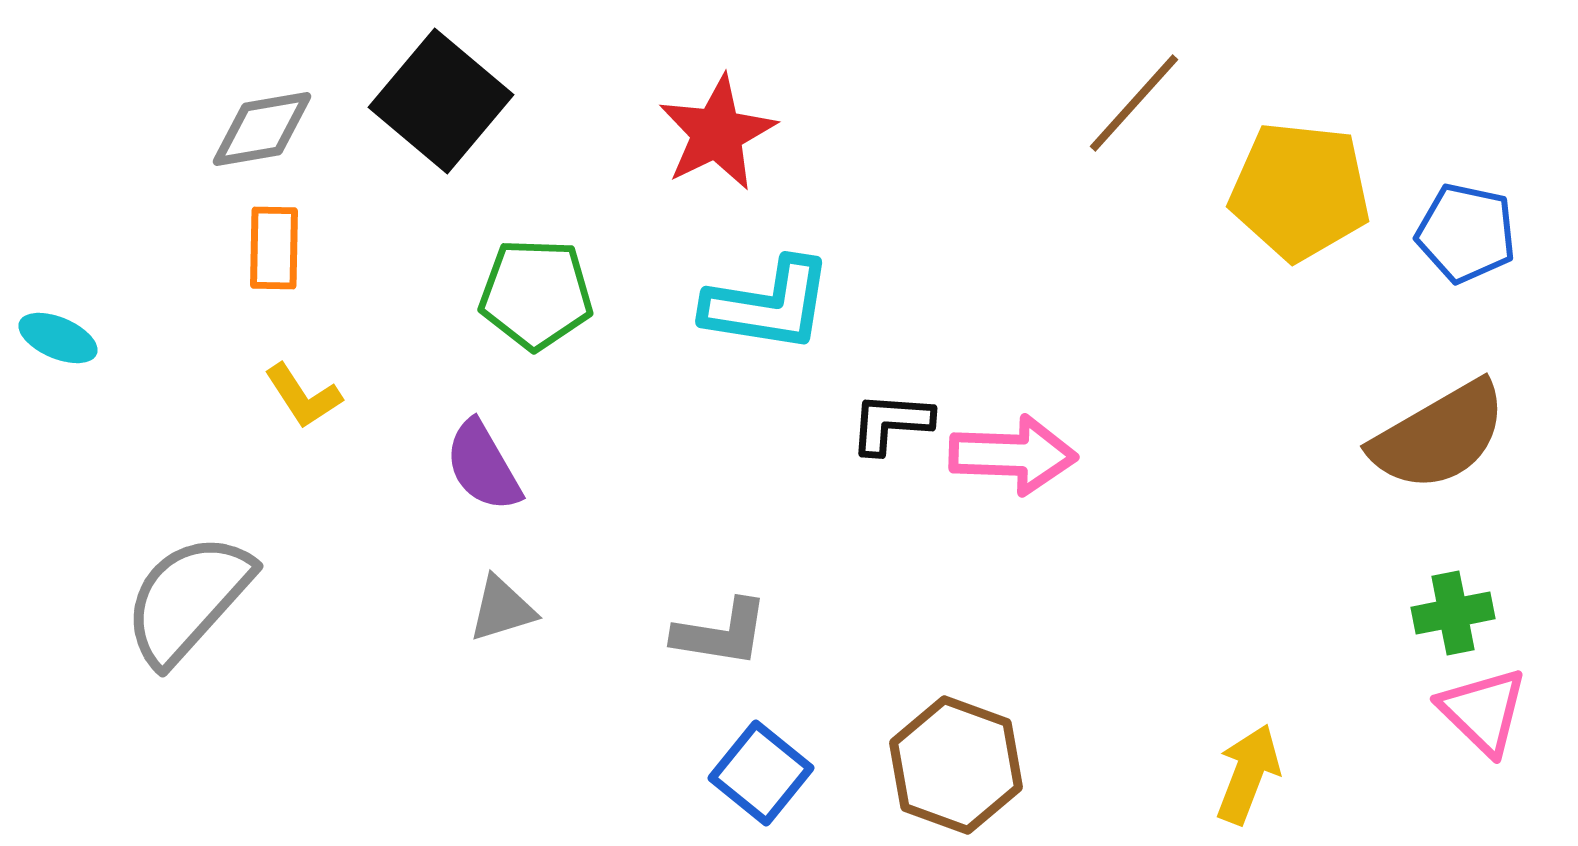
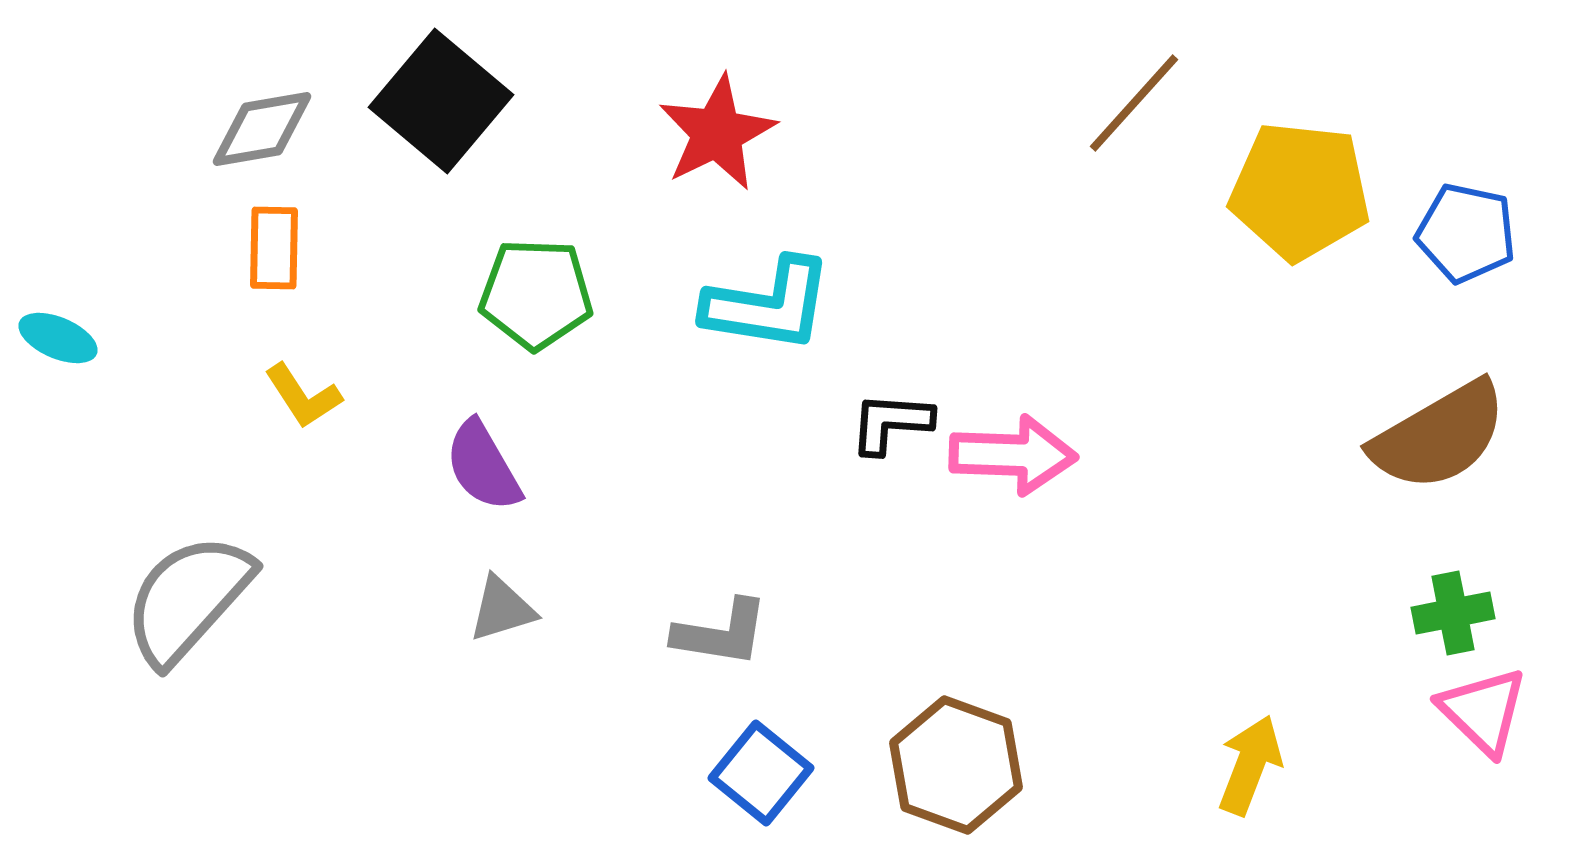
yellow arrow: moved 2 px right, 9 px up
